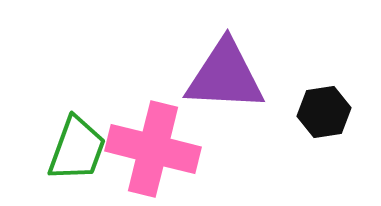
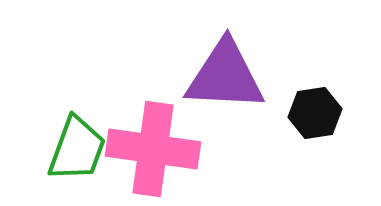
black hexagon: moved 9 px left, 1 px down
pink cross: rotated 6 degrees counterclockwise
